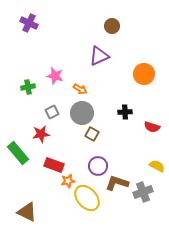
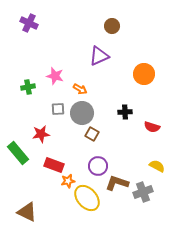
gray square: moved 6 px right, 3 px up; rotated 24 degrees clockwise
